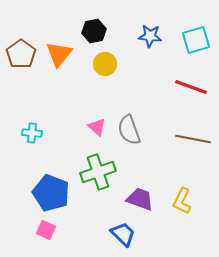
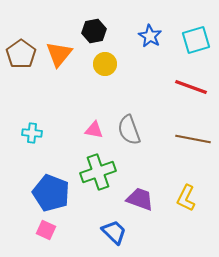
blue star: rotated 25 degrees clockwise
pink triangle: moved 3 px left, 3 px down; rotated 30 degrees counterclockwise
yellow L-shape: moved 4 px right, 3 px up
blue trapezoid: moved 9 px left, 2 px up
